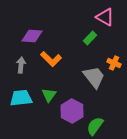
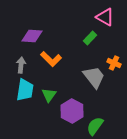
cyan trapezoid: moved 4 px right, 8 px up; rotated 105 degrees clockwise
